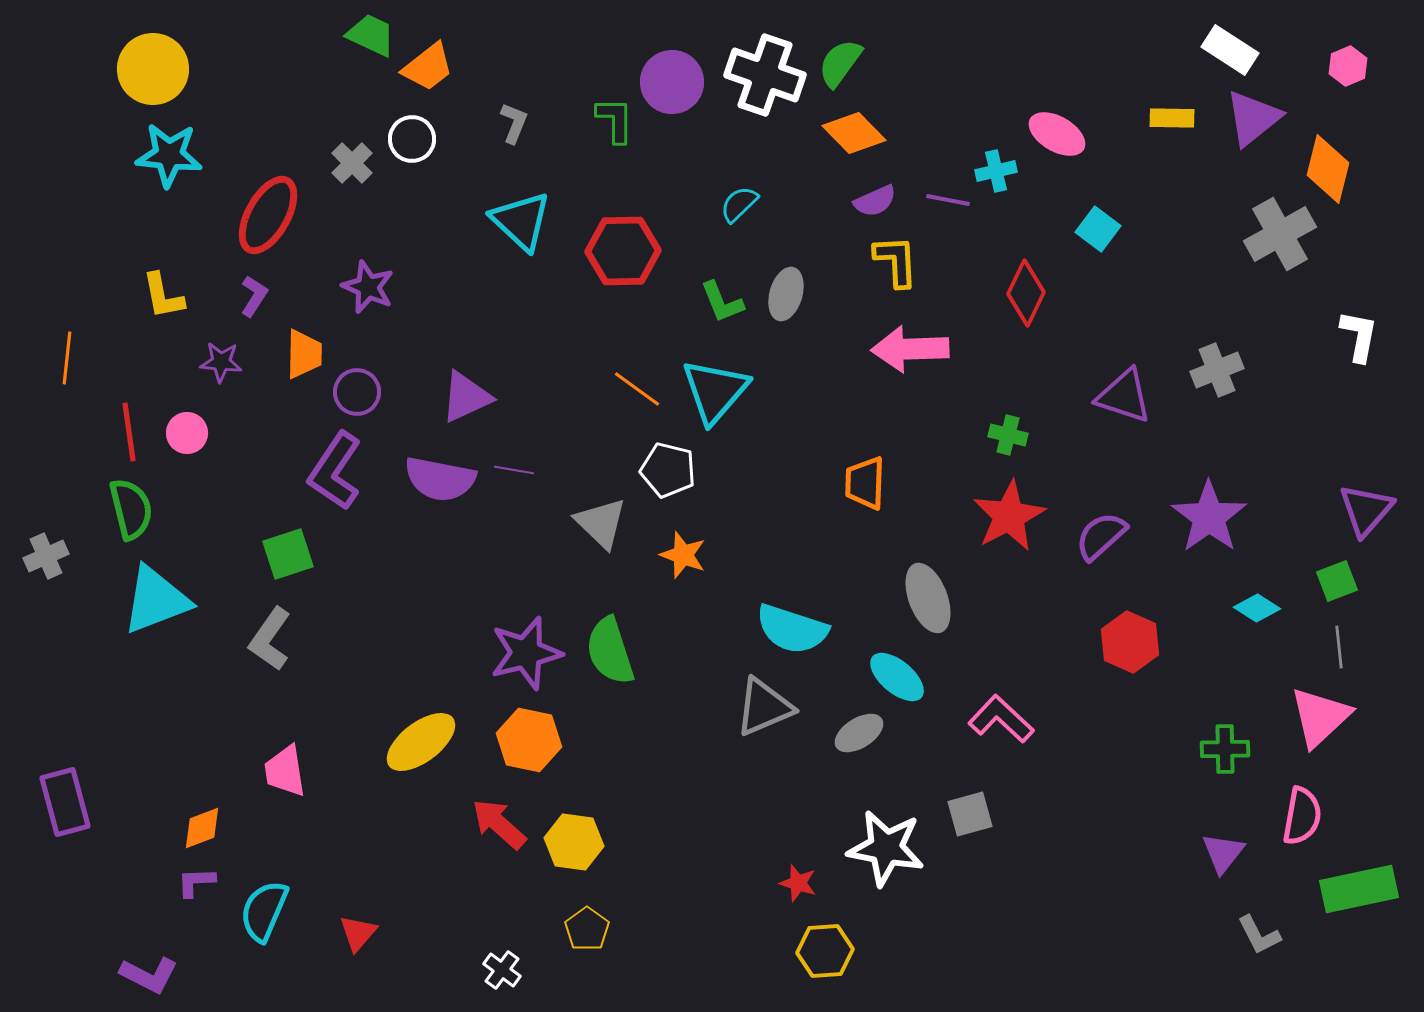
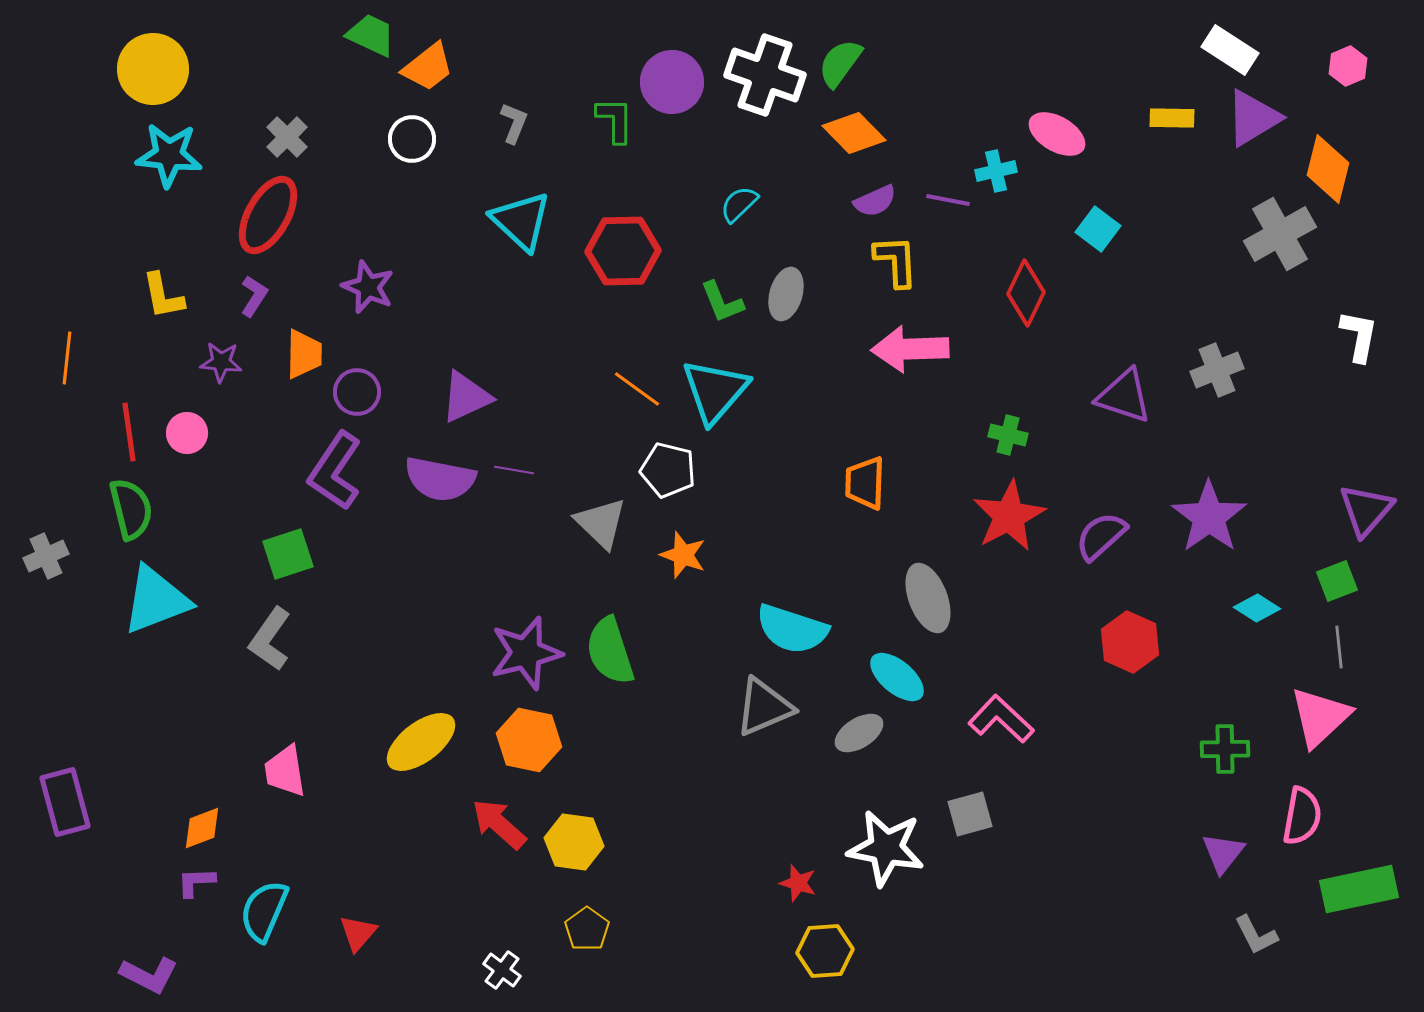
purple triangle at (1253, 118): rotated 8 degrees clockwise
gray cross at (352, 163): moved 65 px left, 26 px up
gray L-shape at (1259, 935): moved 3 px left
